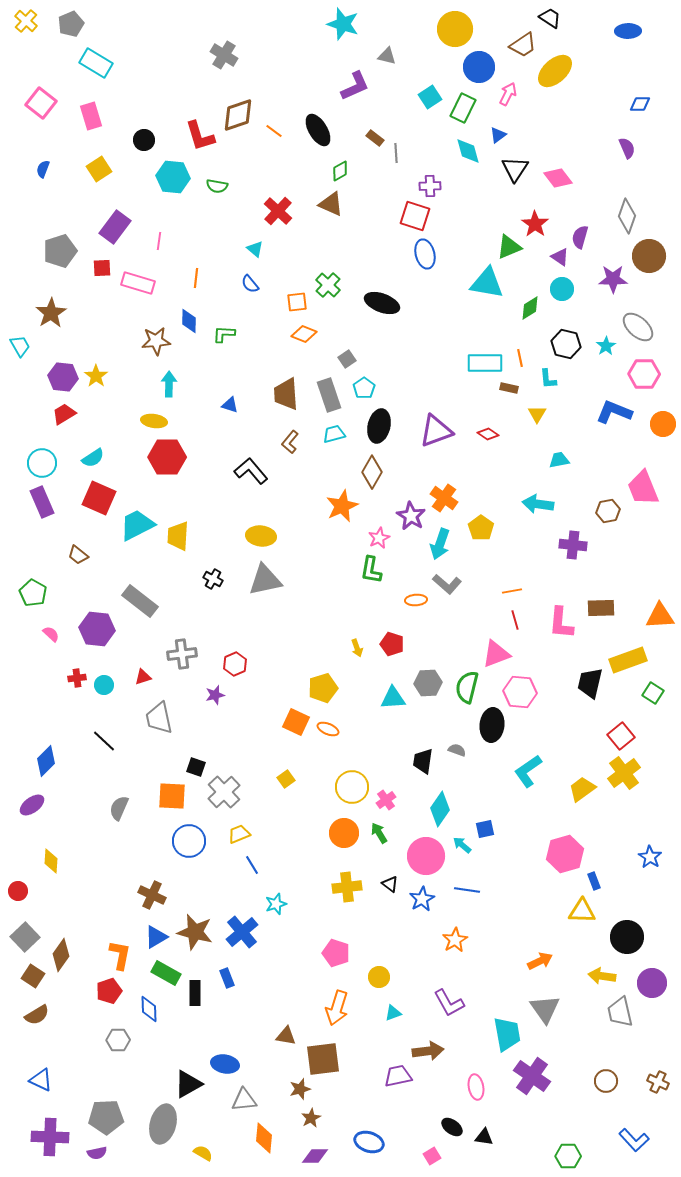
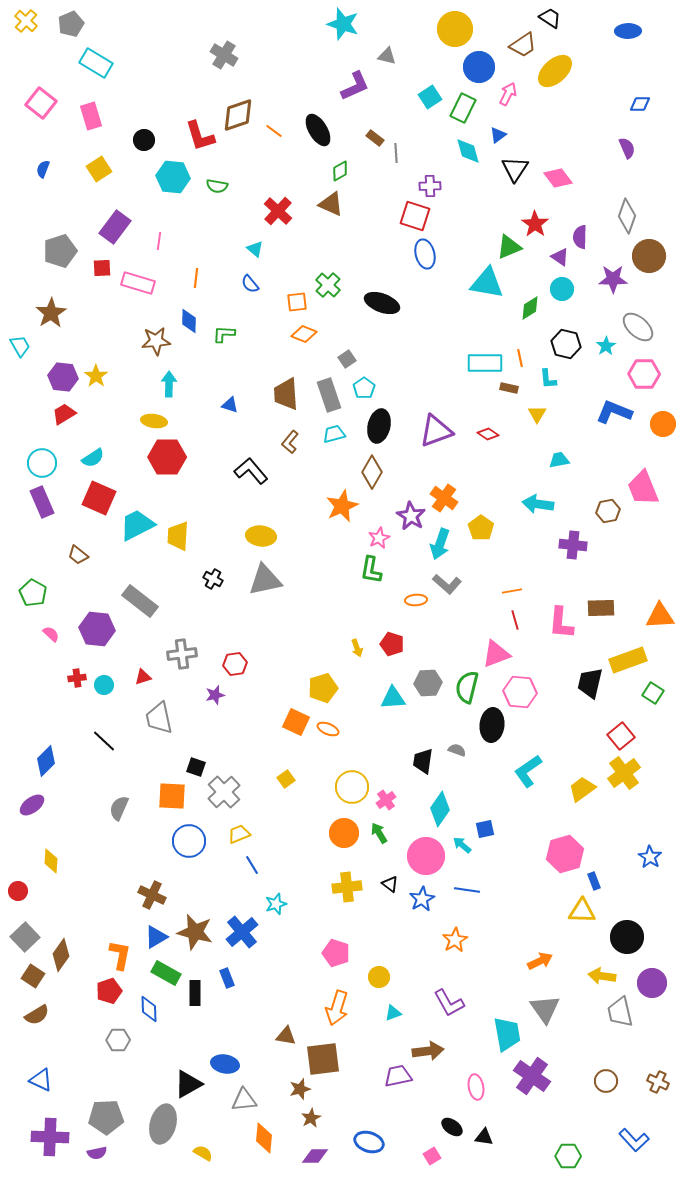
purple semicircle at (580, 237): rotated 15 degrees counterclockwise
red hexagon at (235, 664): rotated 15 degrees clockwise
